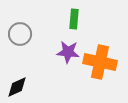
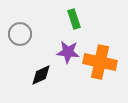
green rectangle: rotated 24 degrees counterclockwise
black diamond: moved 24 px right, 12 px up
